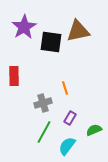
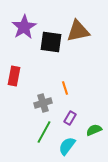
red rectangle: rotated 12 degrees clockwise
